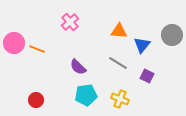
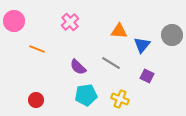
pink circle: moved 22 px up
gray line: moved 7 px left
